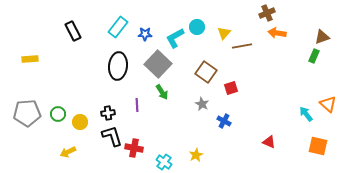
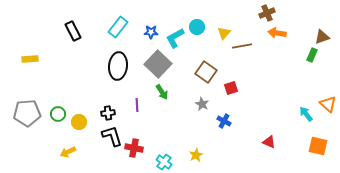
blue star: moved 6 px right, 2 px up
green rectangle: moved 2 px left, 1 px up
yellow circle: moved 1 px left
